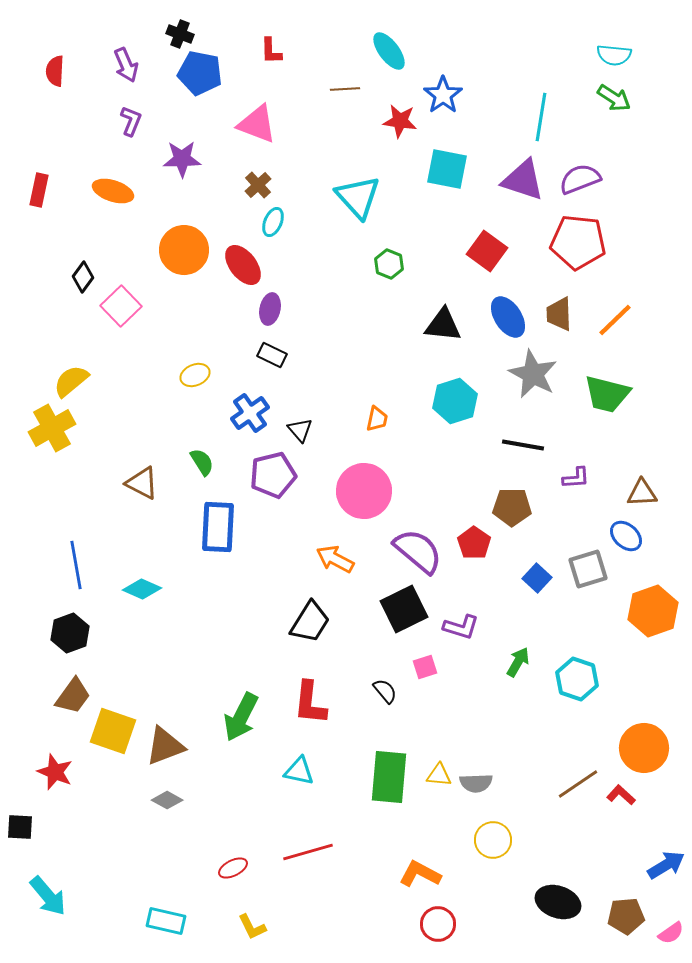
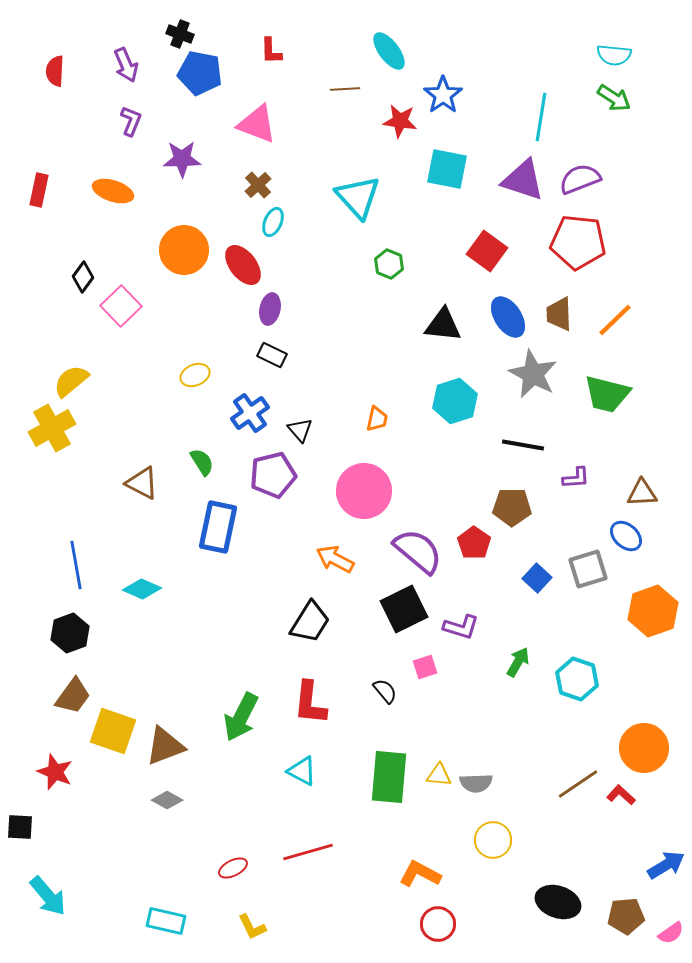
blue rectangle at (218, 527): rotated 9 degrees clockwise
cyan triangle at (299, 771): moved 3 px right; rotated 16 degrees clockwise
